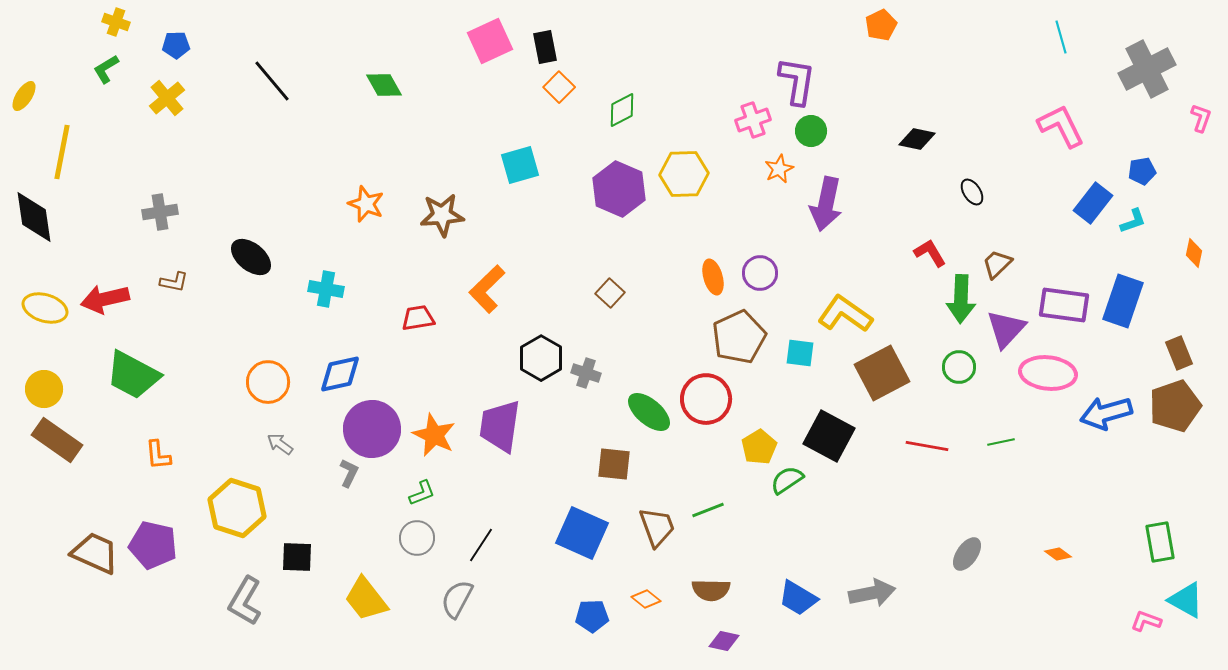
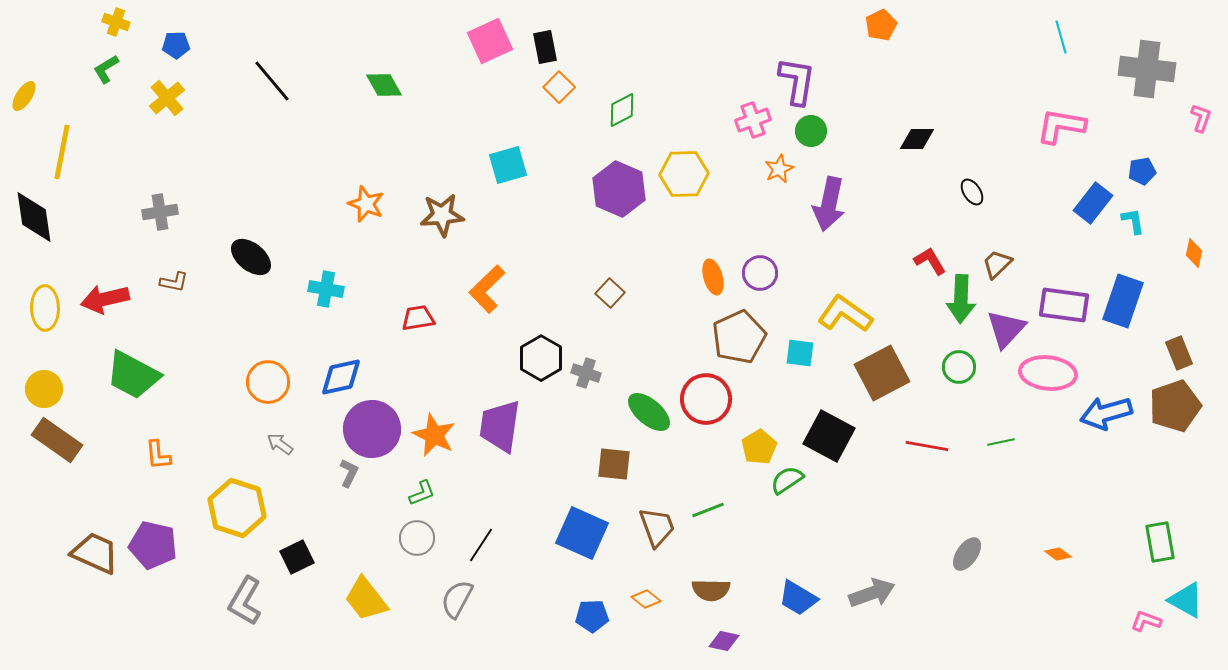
gray cross at (1147, 69): rotated 34 degrees clockwise
pink L-shape at (1061, 126): rotated 54 degrees counterclockwise
black diamond at (917, 139): rotated 12 degrees counterclockwise
cyan square at (520, 165): moved 12 px left
purple arrow at (826, 204): moved 3 px right
cyan L-shape at (1133, 221): rotated 80 degrees counterclockwise
red L-shape at (930, 253): moved 8 px down
yellow ellipse at (45, 308): rotated 72 degrees clockwise
blue diamond at (340, 374): moved 1 px right, 3 px down
black square at (297, 557): rotated 28 degrees counterclockwise
gray arrow at (872, 593): rotated 9 degrees counterclockwise
